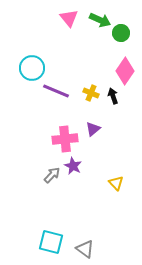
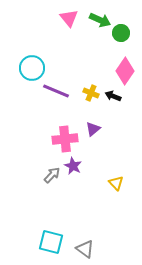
black arrow: rotated 49 degrees counterclockwise
